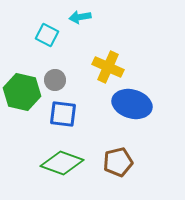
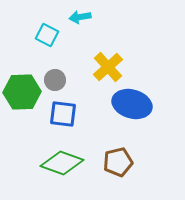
yellow cross: rotated 24 degrees clockwise
green hexagon: rotated 15 degrees counterclockwise
